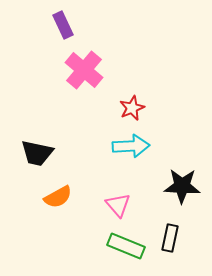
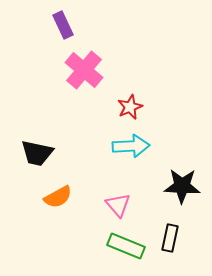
red star: moved 2 px left, 1 px up
